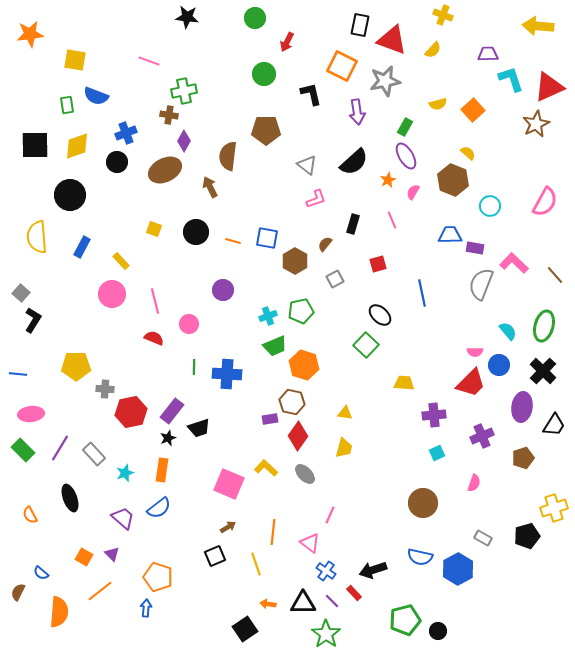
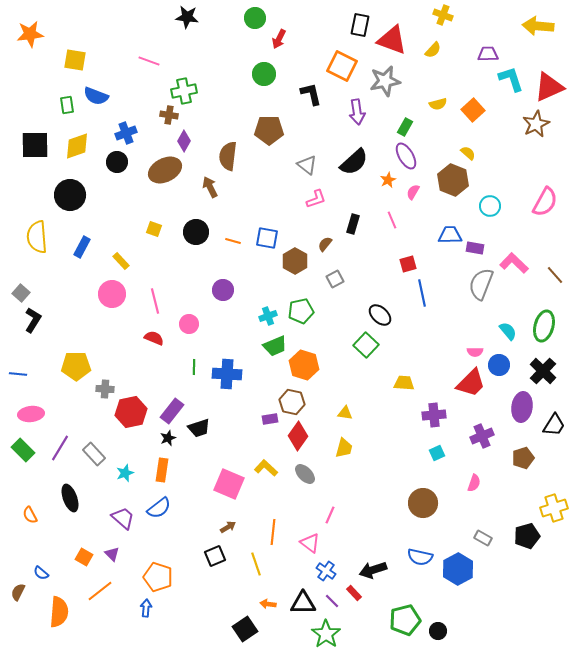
red arrow at (287, 42): moved 8 px left, 3 px up
brown pentagon at (266, 130): moved 3 px right
red square at (378, 264): moved 30 px right
